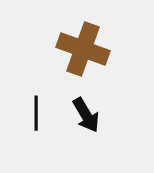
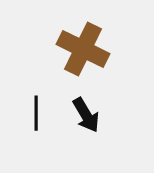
brown cross: rotated 6 degrees clockwise
